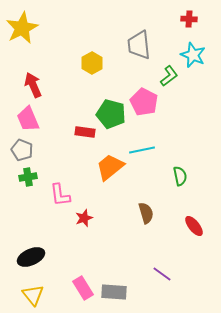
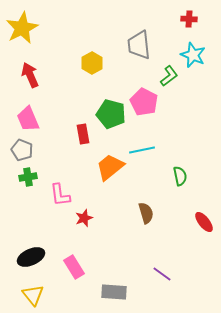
red arrow: moved 3 px left, 10 px up
red rectangle: moved 2 px left, 2 px down; rotated 72 degrees clockwise
red ellipse: moved 10 px right, 4 px up
pink rectangle: moved 9 px left, 21 px up
